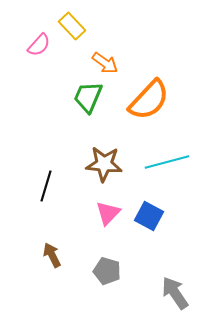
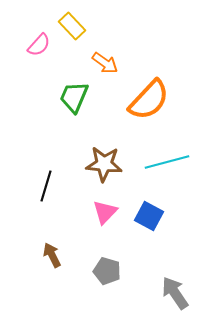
green trapezoid: moved 14 px left
pink triangle: moved 3 px left, 1 px up
